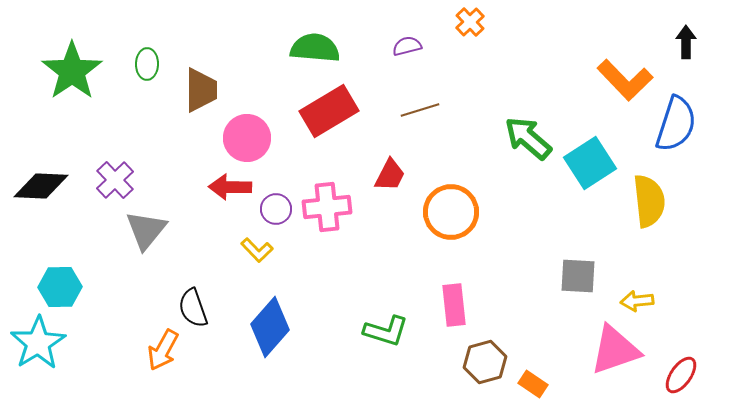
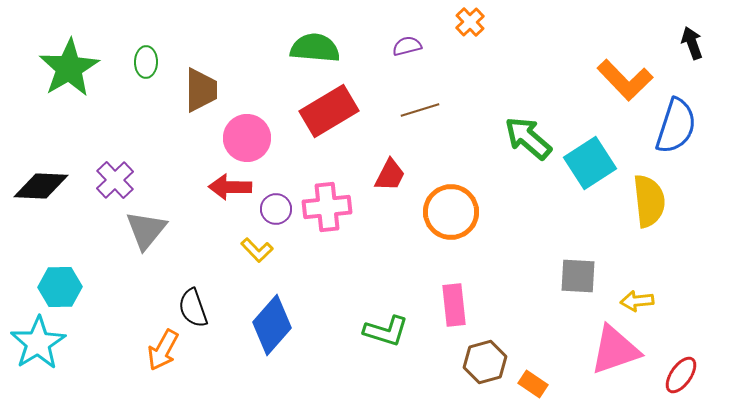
black arrow: moved 6 px right, 1 px down; rotated 20 degrees counterclockwise
green ellipse: moved 1 px left, 2 px up
green star: moved 3 px left, 3 px up; rotated 4 degrees clockwise
blue semicircle: moved 2 px down
blue diamond: moved 2 px right, 2 px up
